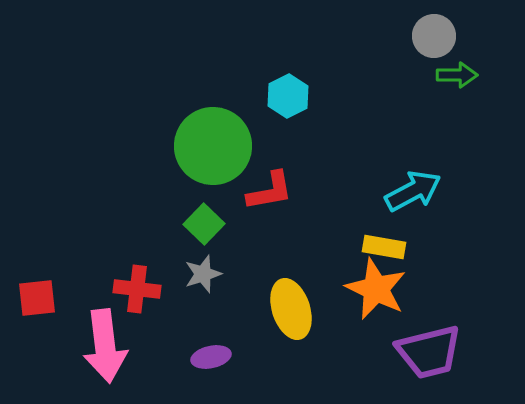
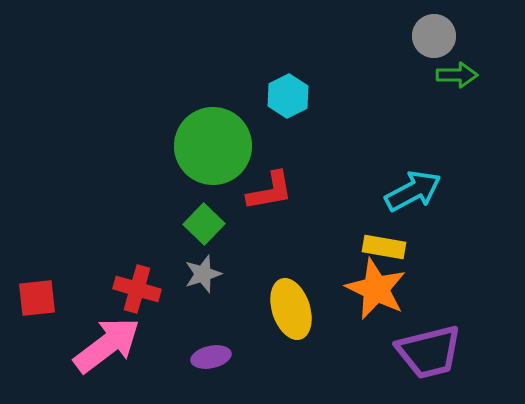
red cross: rotated 9 degrees clockwise
pink arrow: moved 2 px right, 1 px up; rotated 120 degrees counterclockwise
